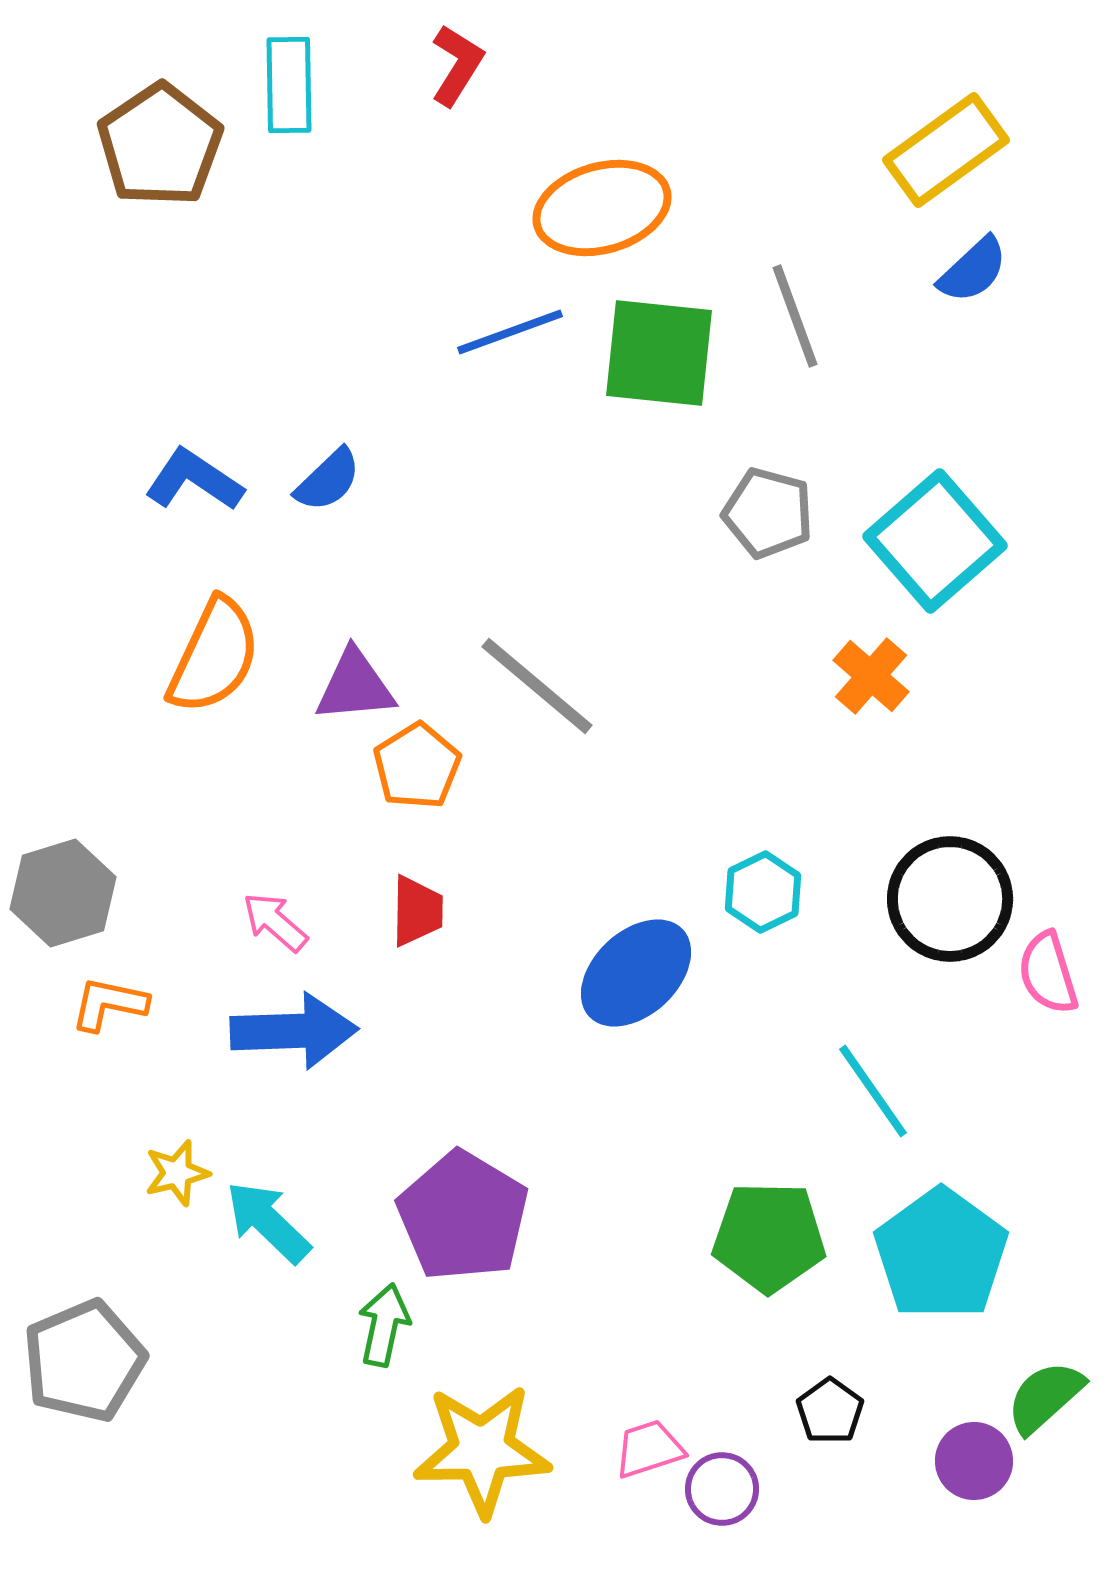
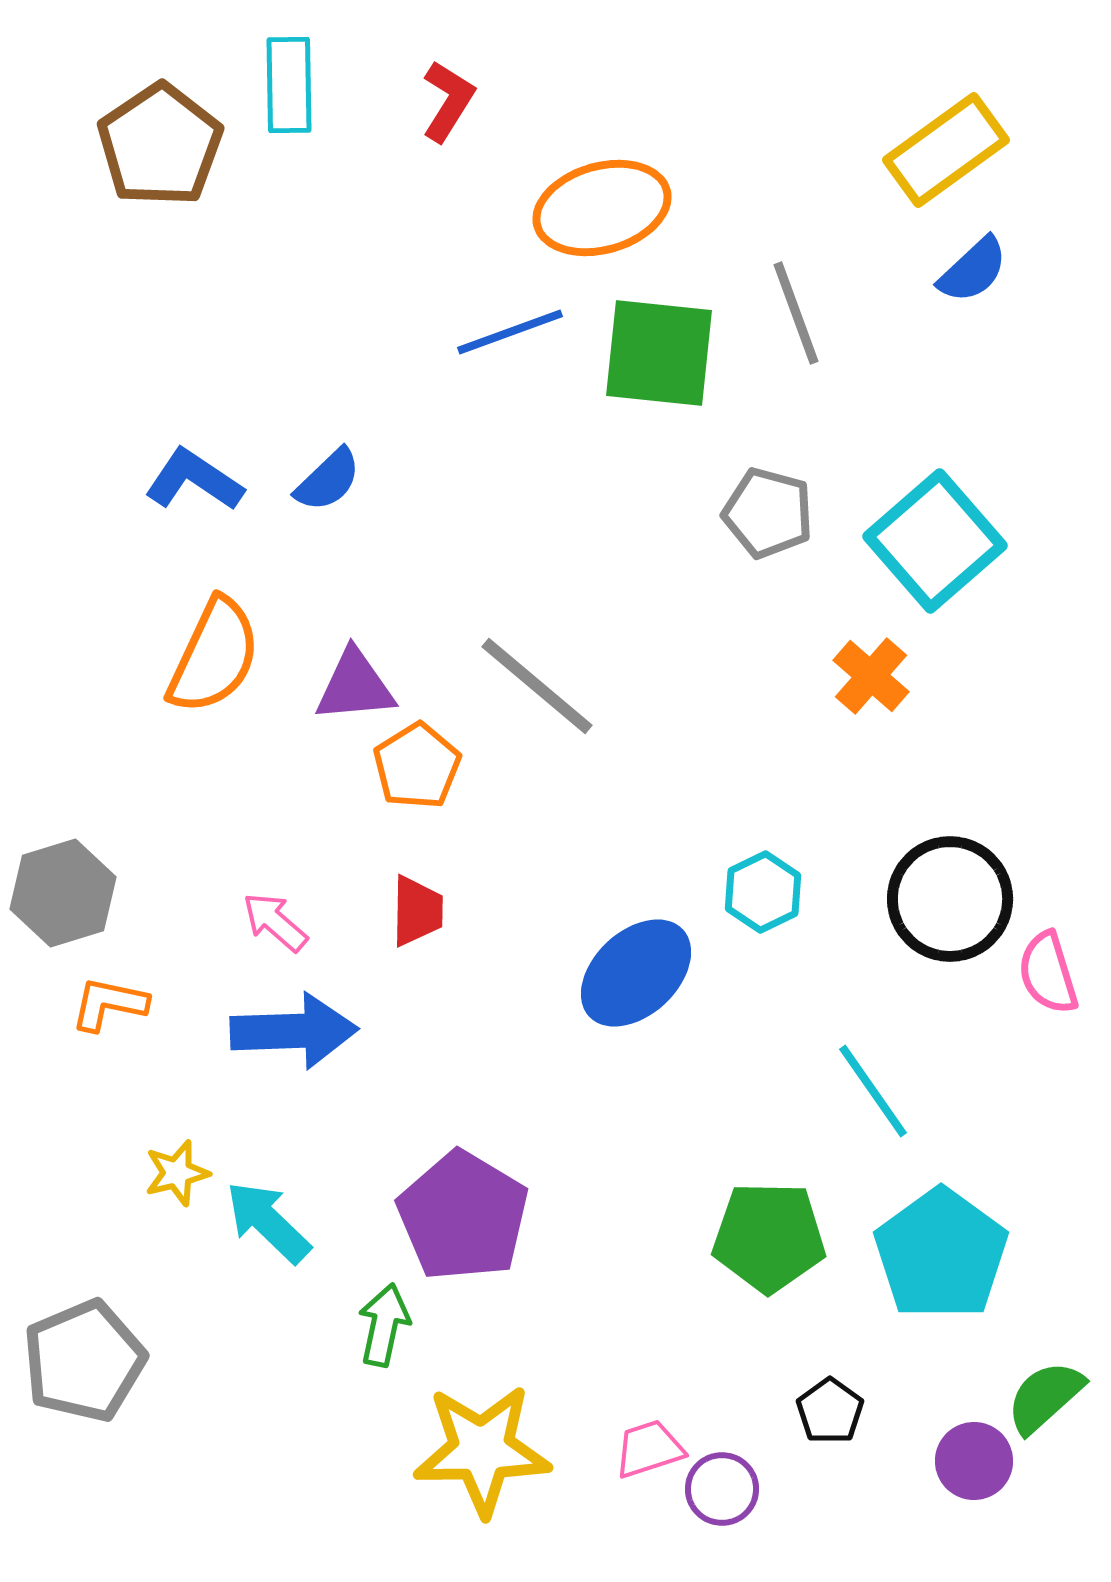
red L-shape at (457, 65): moved 9 px left, 36 px down
gray line at (795, 316): moved 1 px right, 3 px up
